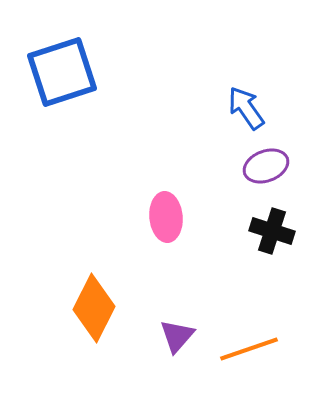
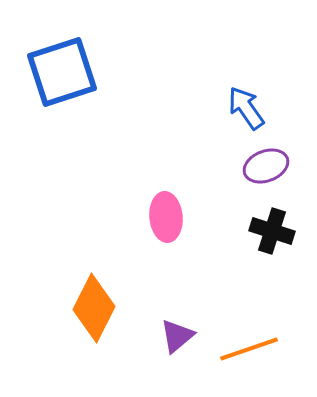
purple triangle: rotated 9 degrees clockwise
